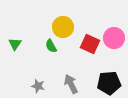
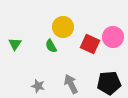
pink circle: moved 1 px left, 1 px up
